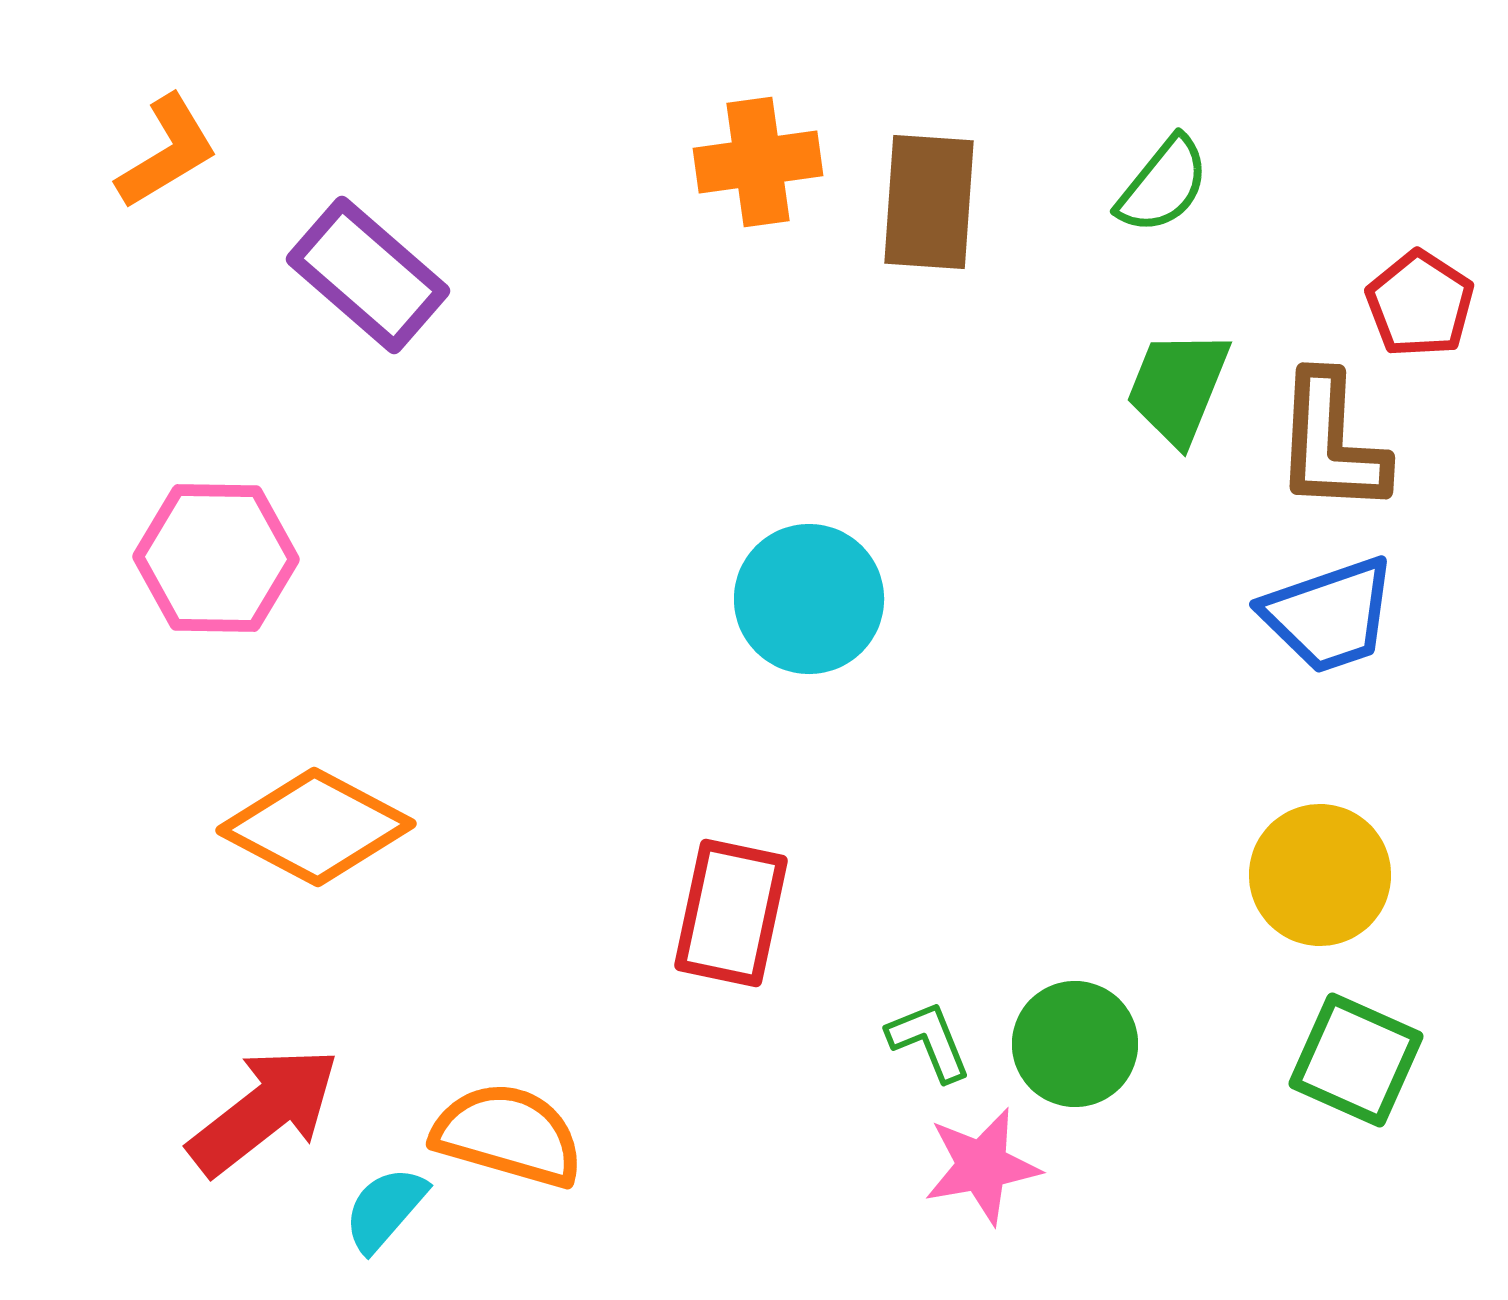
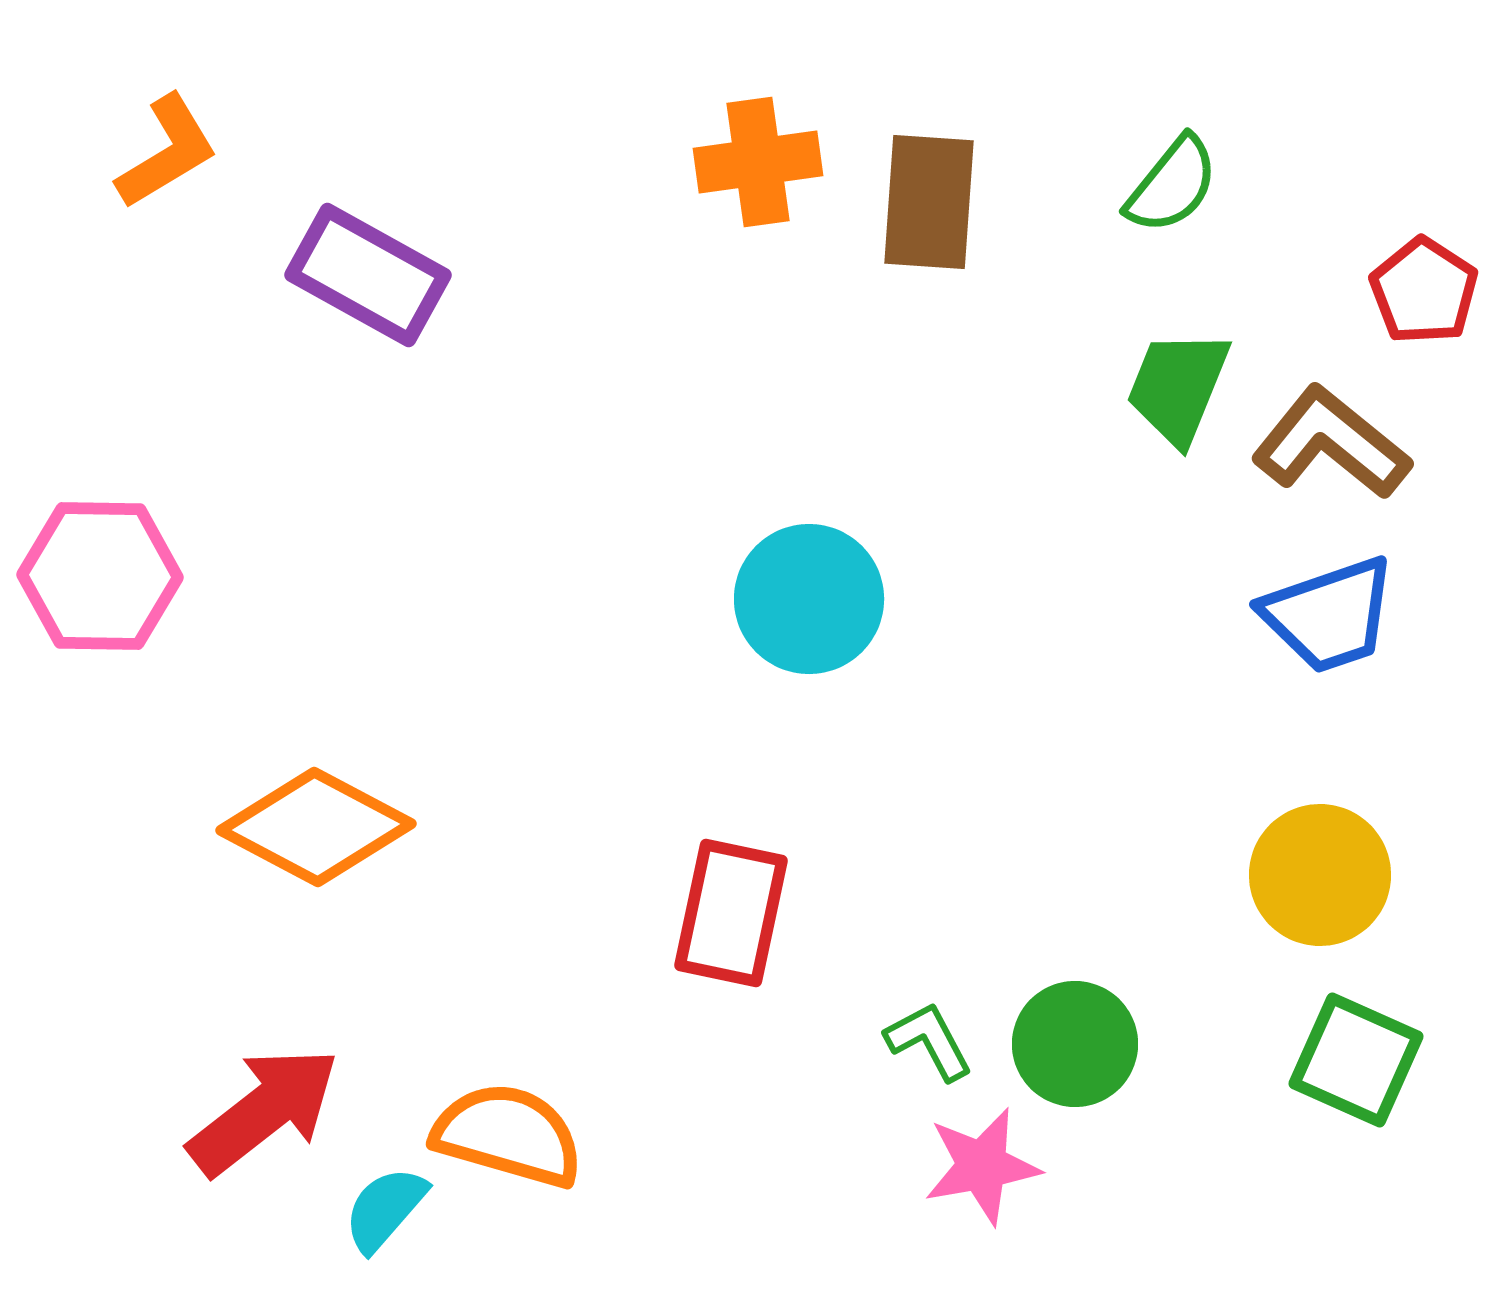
green semicircle: moved 9 px right
purple rectangle: rotated 12 degrees counterclockwise
red pentagon: moved 4 px right, 13 px up
brown L-shape: rotated 126 degrees clockwise
pink hexagon: moved 116 px left, 18 px down
green L-shape: rotated 6 degrees counterclockwise
